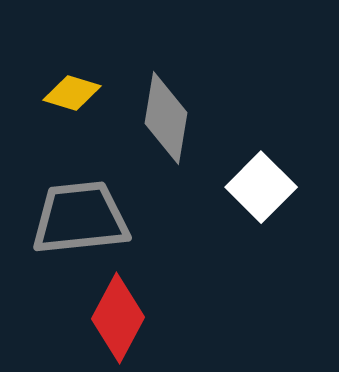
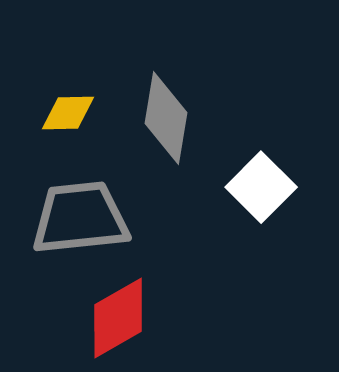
yellow diamond: moved 4 px left, 20 px down; rotated 18 degrees counterclockwise
red diamond: rotated 32 degrees clockwise
